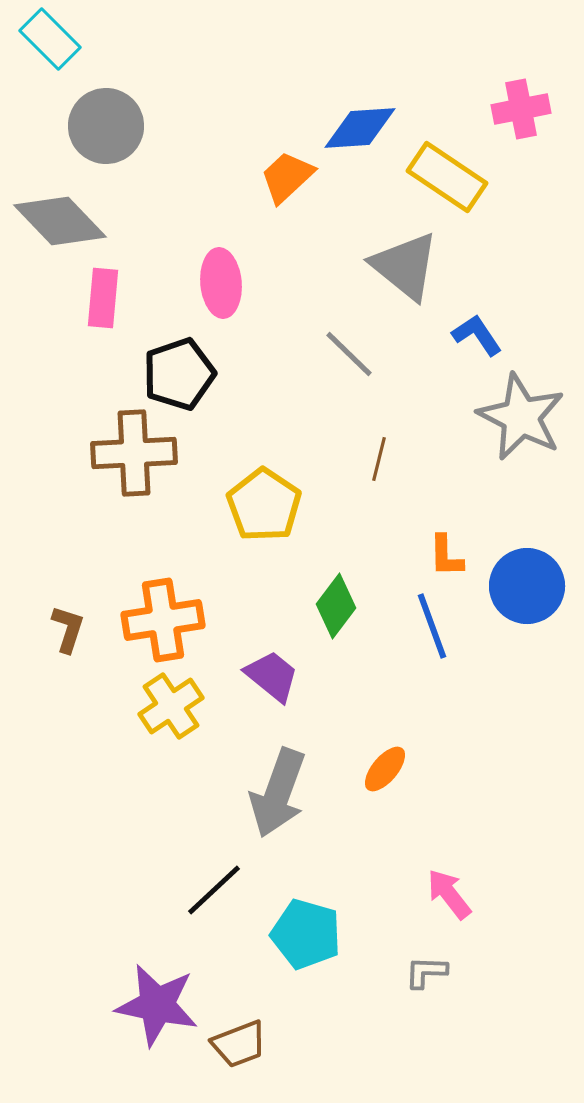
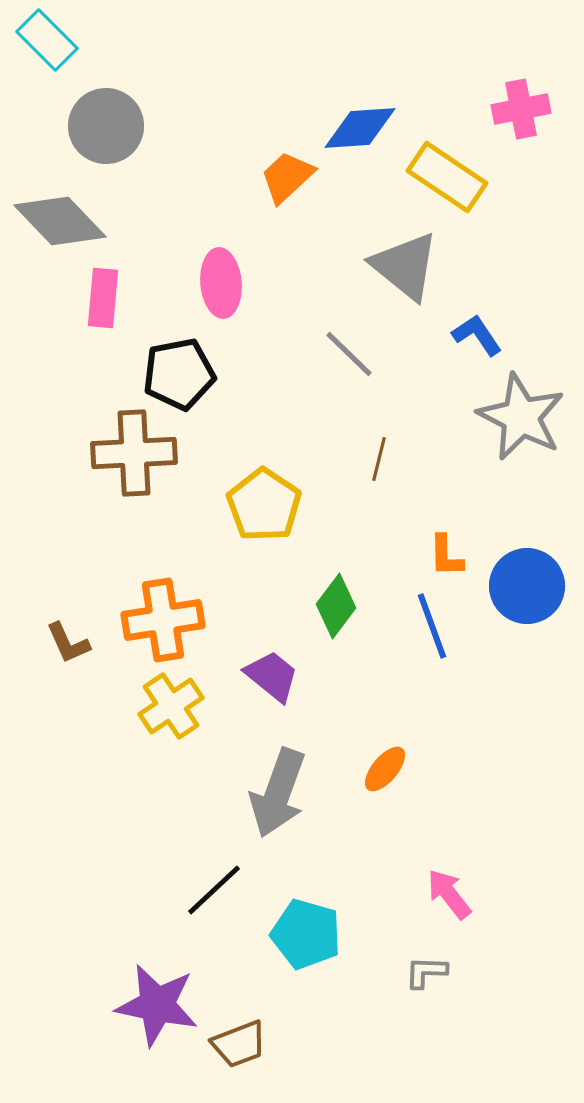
cyan rectangle: moved 3 px left, 1 px down
black pentagon: rotated 8 degrees clockwise
brown L-shape: moved 14 px down; rotated 138 degrees clockwise
